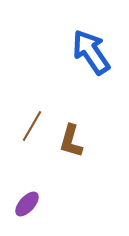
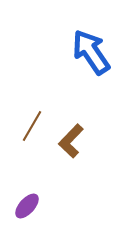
brown L-shape: rotated 28 degrees clockwise
purple ellipse: moved 2 px down
